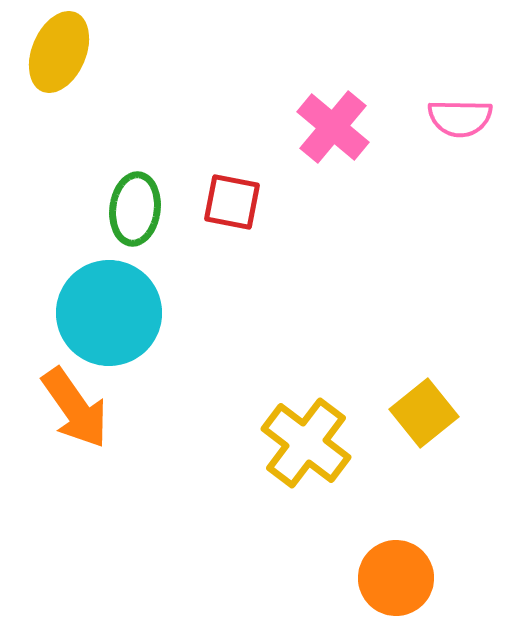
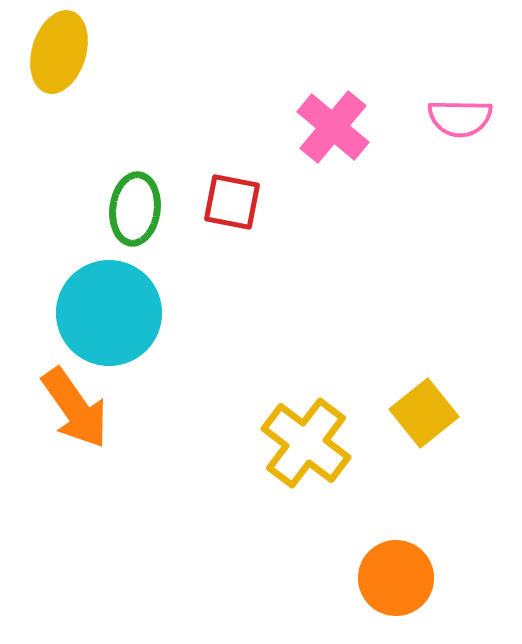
yellow ellipse: rotated 6 degrees counterclockwise
